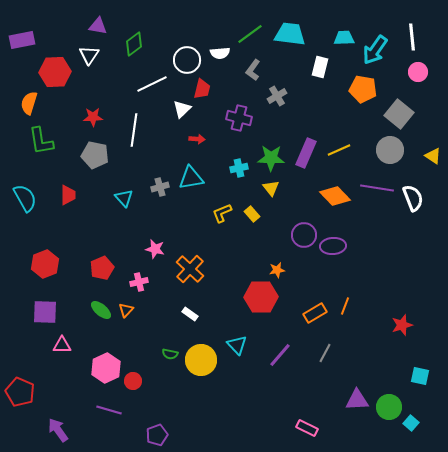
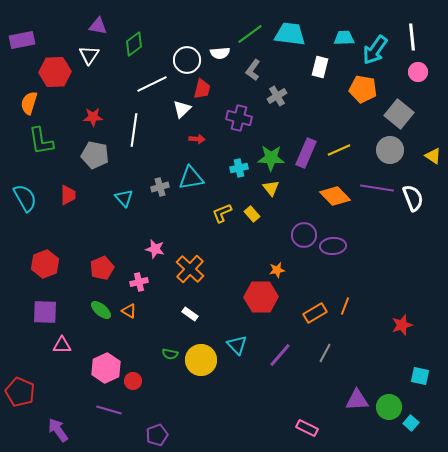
orange triangle at (126, 310): moved 3 px right, 1 px down; rotated 42 degrees counterclockwise
